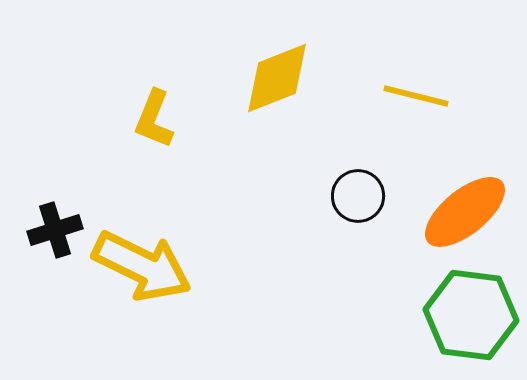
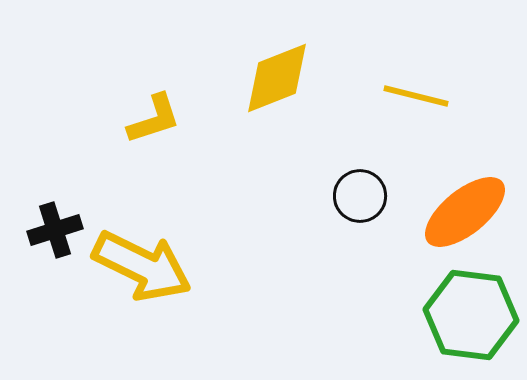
yellow L-shape: rotated 130 degrees counterclockwise
black circle: moved 2 px right
